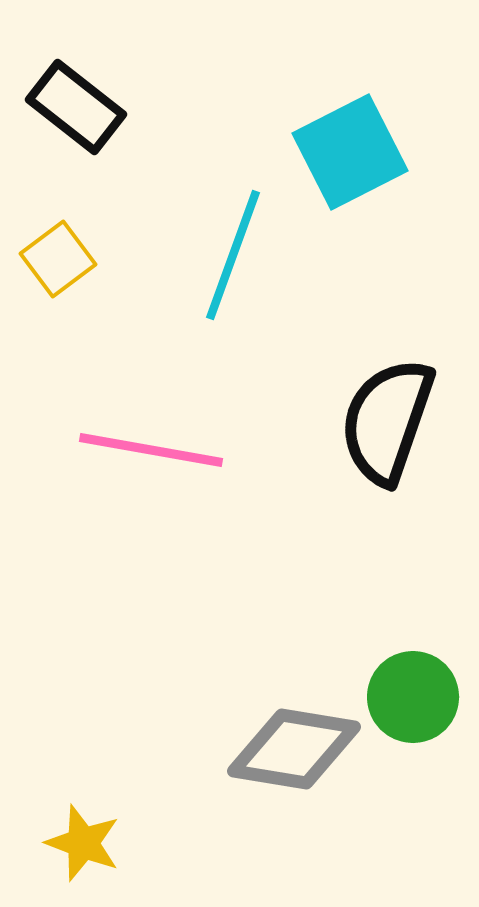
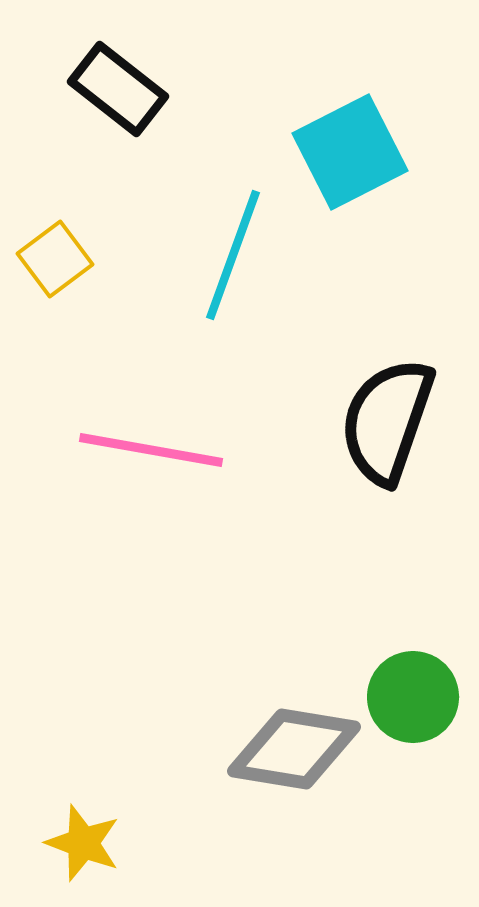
black rectangle: moved 42 px right, 18 px up
yellow square: moved 3 px left
